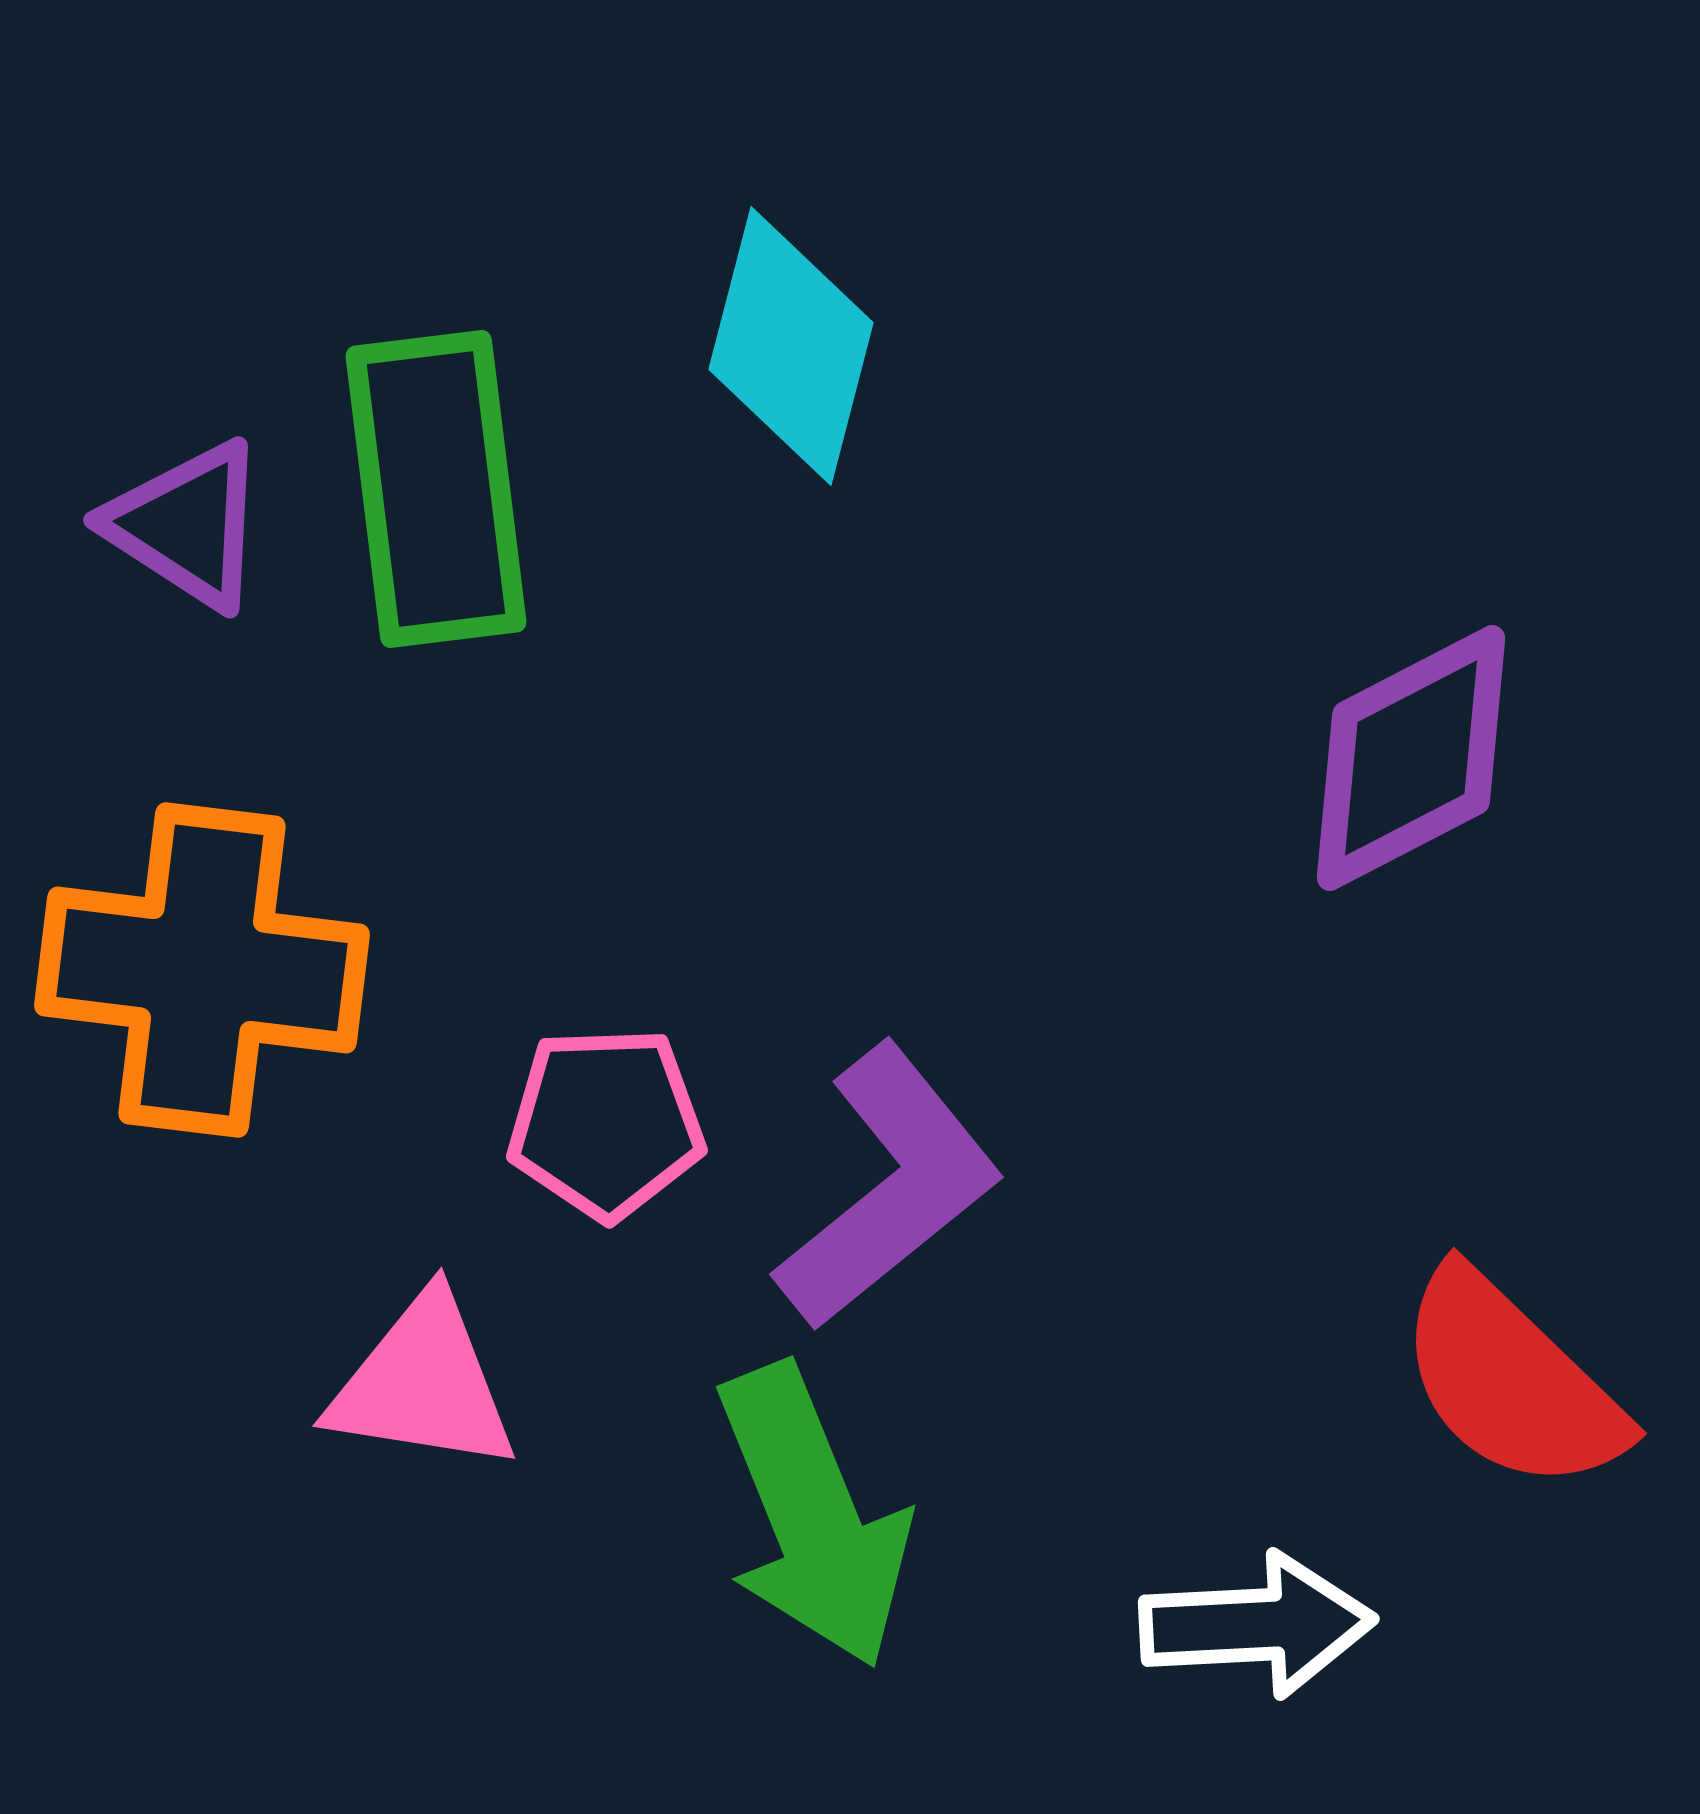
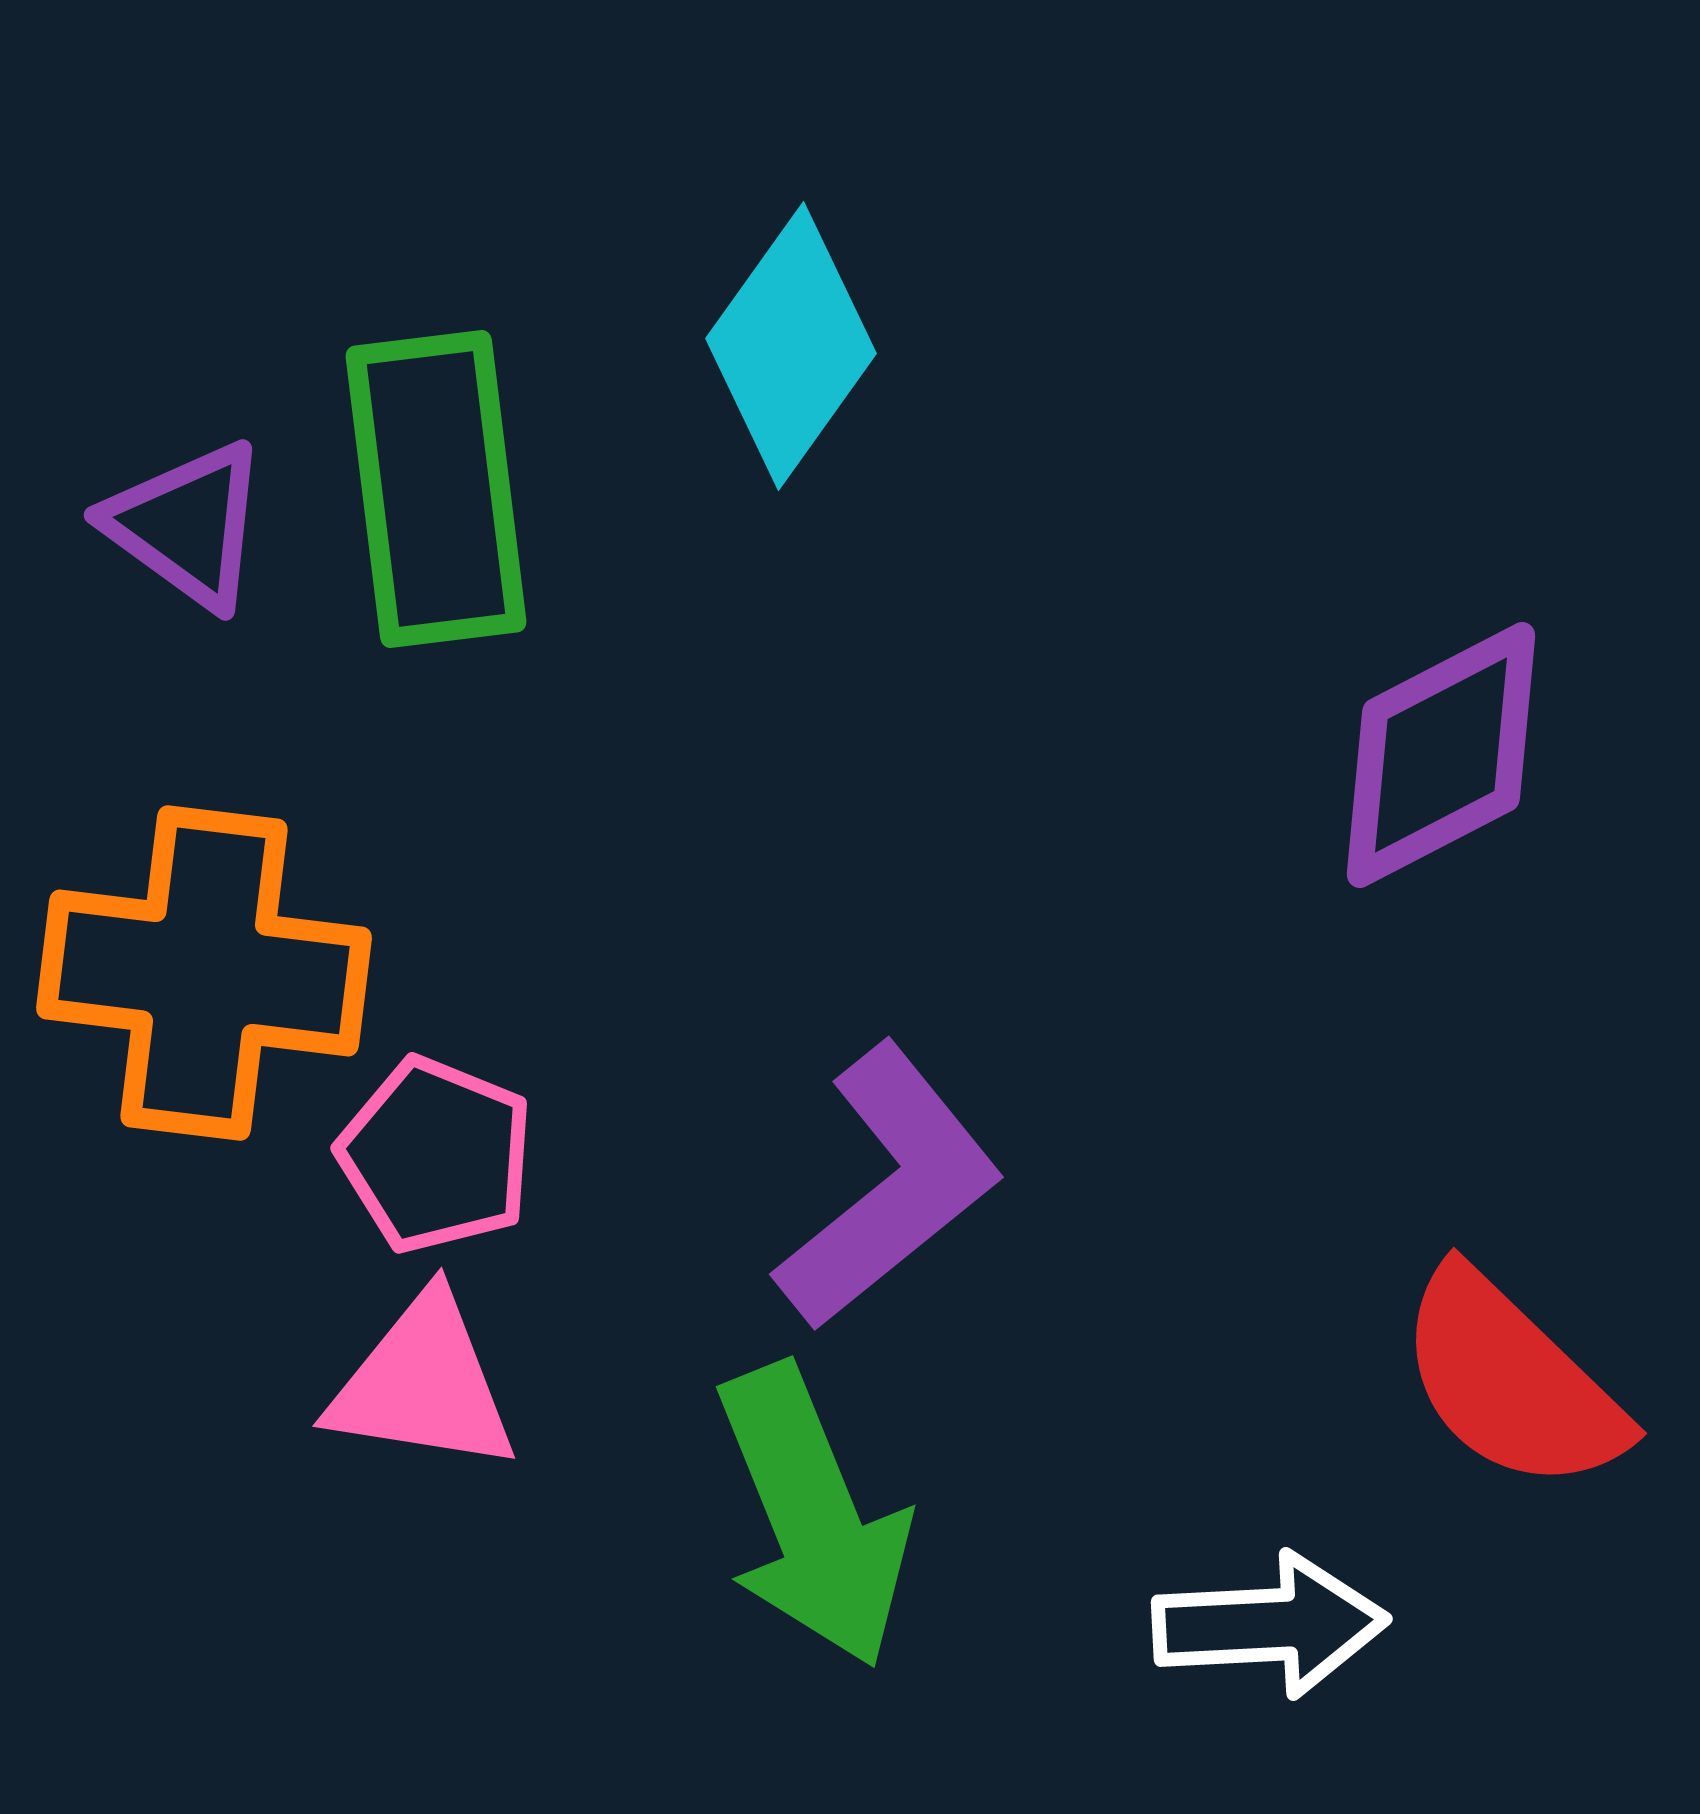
cyan diamond: rotated 21 degrees clockwise
purple triangle: rotated 3 degrees clockwise
purple diamond: moved 30 px right, 3 px up
orange cross: moved 2 px right, 3 px down
pink pentagon: moved 170 px left, 32 px down; rotated 24 degrees clockwise
white arrow: moved 13 px right
